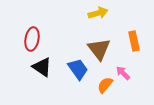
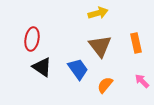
orange rectangle: moved 2 px right, 2 px down
brown triangle: moved 1 px right, 3 px up
pink arrow: moved 19 px right, 8 px down
